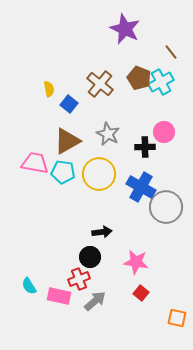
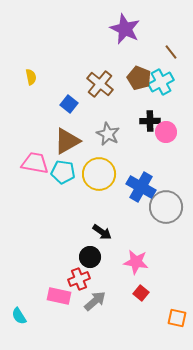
yellow semicircle: moved 18 px left, 12 px up
pink circle: moved 2 px right
black cross: moved 5 px right, 26 px up
black arrow: rotated 42 degrees clockwise
cyan semicircle: moved 10 px left, 30 px down
